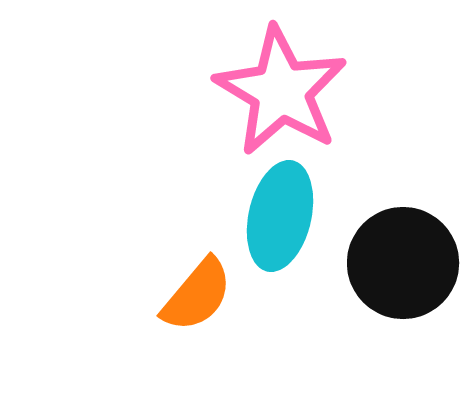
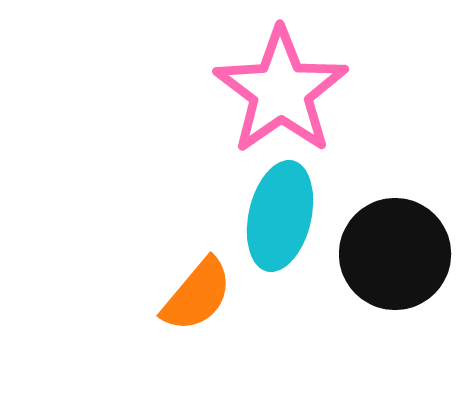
pink star: rotated 6 degrees clockwise
black circle: moved 8 px left, 9 px up
